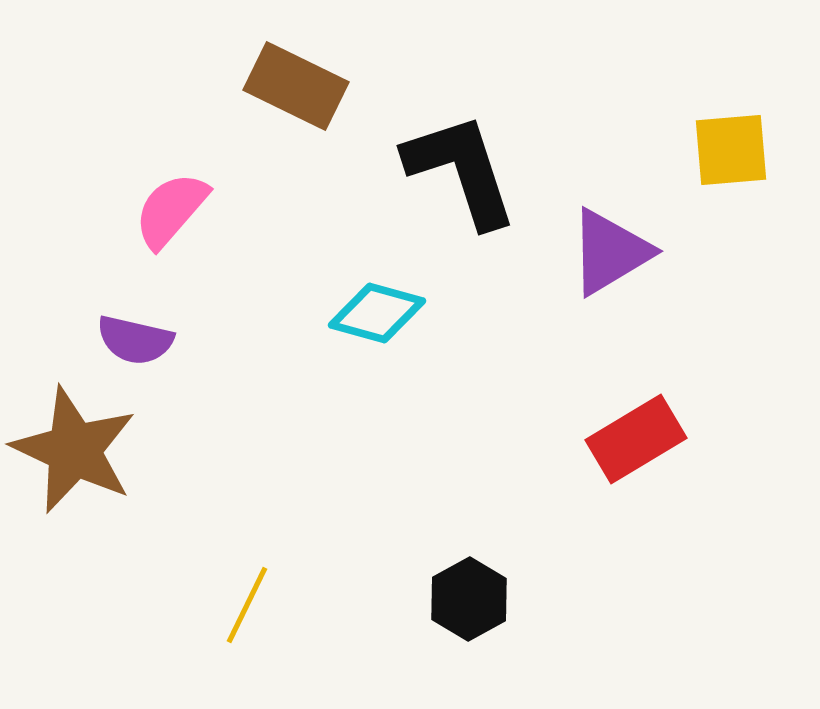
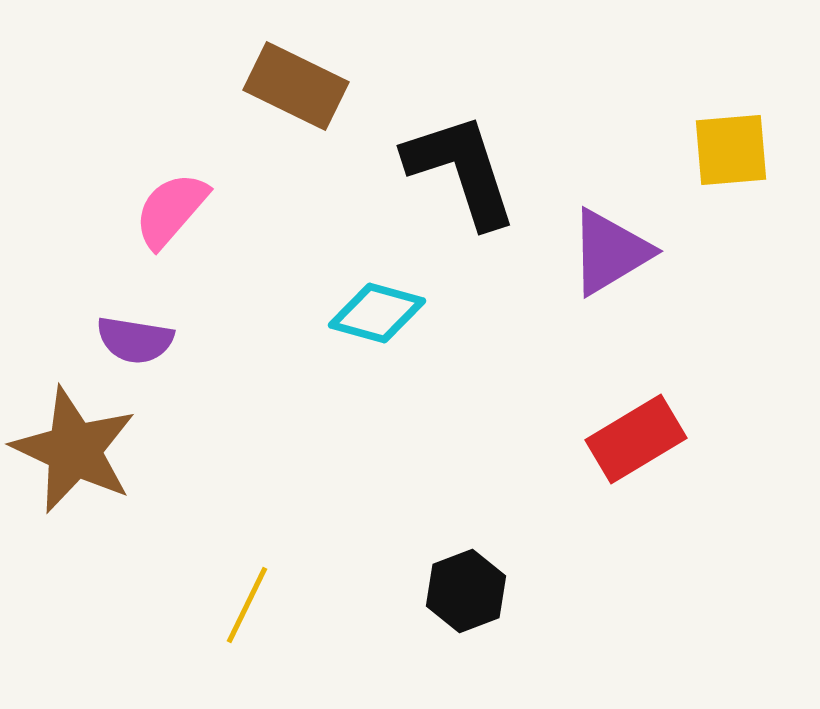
purple semicircle: rotated 4 degrees counterclockwise
black hexagon: moved 3 px left, 8 px up; rotated 8 degrees clockwise
